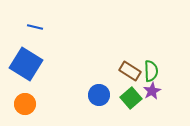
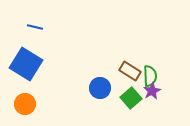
green semicircle: moved 1 px left, 5 px down
blue circle: moved 1 px right, 7 px up
